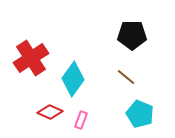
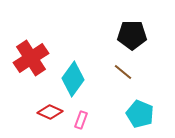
brown line: moved 3 px left, 5 px up
